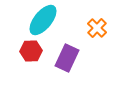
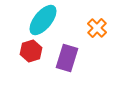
red hexagon: rotated 15 degrees counterclockwise
purple rectangle: rotated 8 degrees counterclockwise
